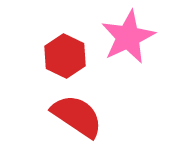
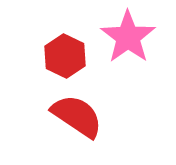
pink star: rotated 10 degrees counterclockwise
